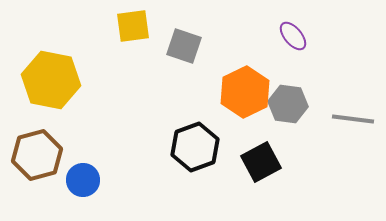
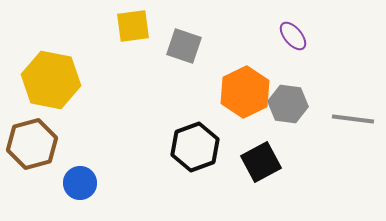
brown hexagon: moved 5 px left, 11 px up
blue circle: moved 3 px left, 3 px down
